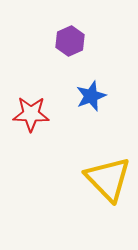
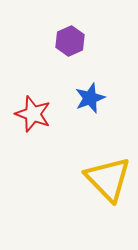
blue star: moved 1 px left, 2 px down
red star: moved 2 px right; rotated 18 degrees clockwise
